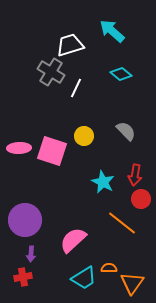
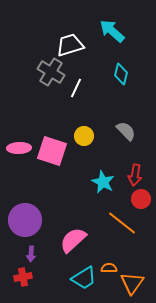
cyan diamond: rotated 65 degrees clockwise
